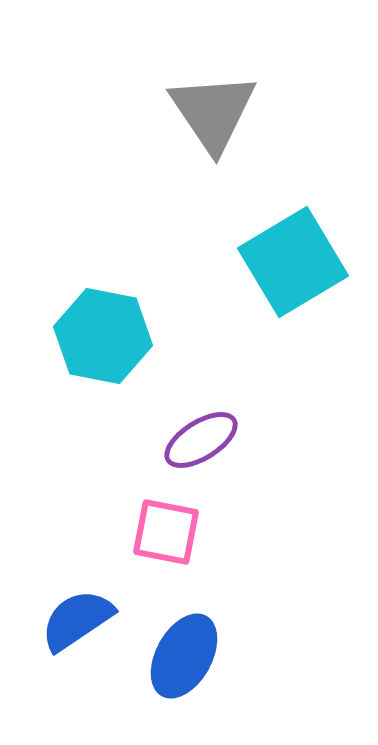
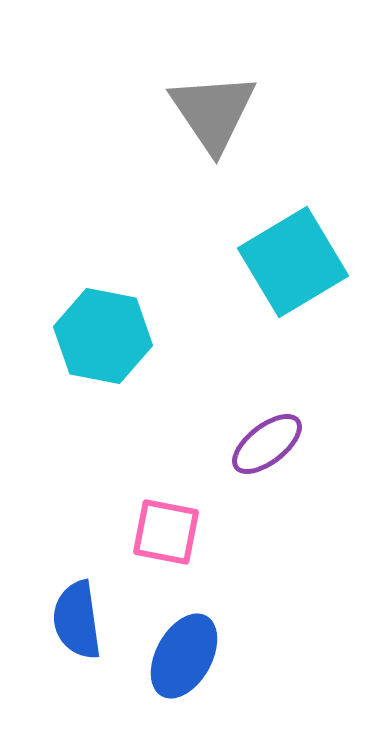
purple ellipse: moved 66 px right, 4 px down; rotated 6 degrees counterclockwise
blue semicircle: rotated 64 degrees counterclockwise
